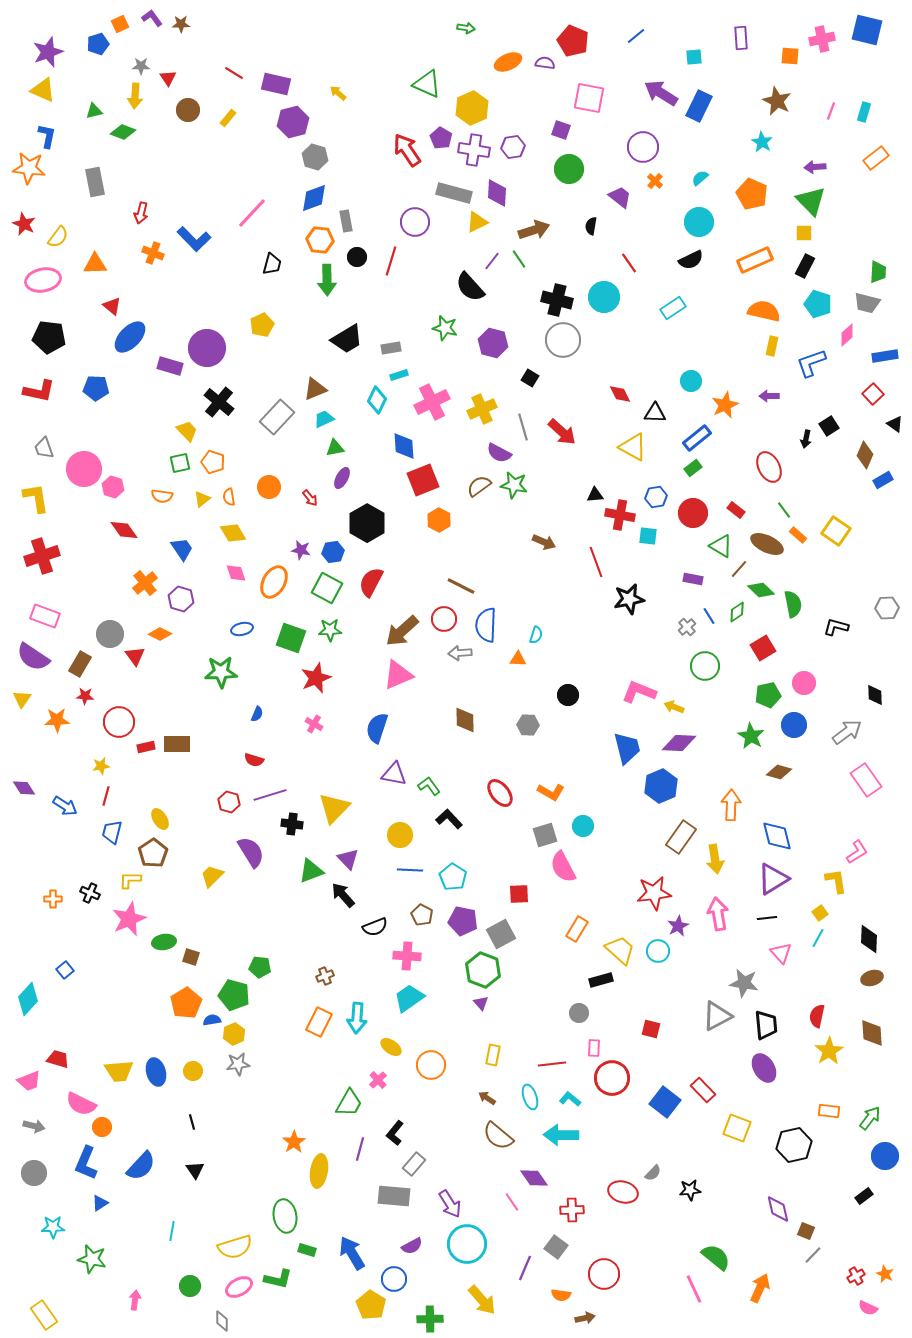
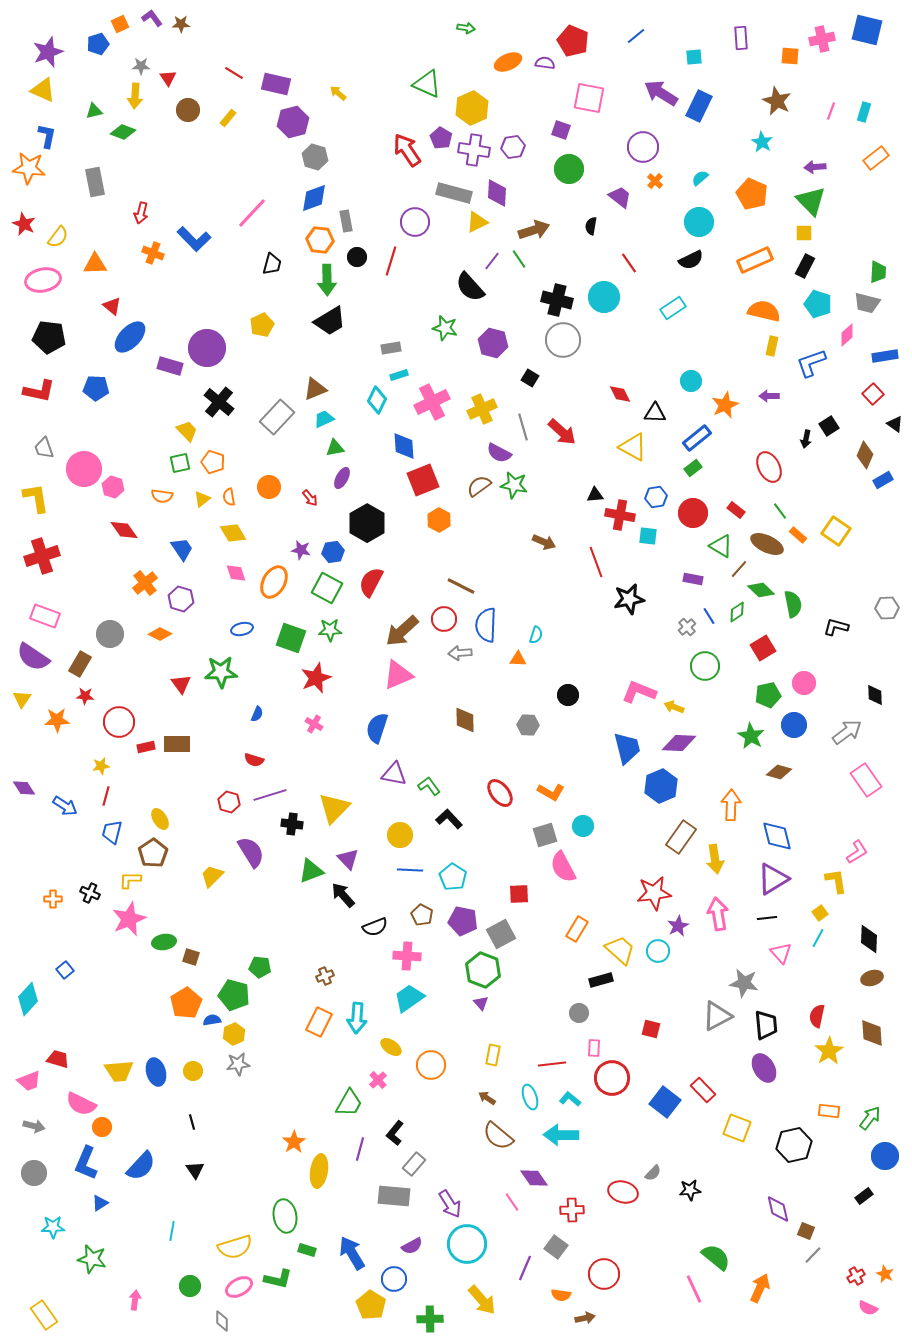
black trapezoid at (347, 339): moved 17 px left, 18 px up
green line at (784, 510): moved 4 px left, 1 px down
red triangle at (135, 656): moved 46 px right, 28 px down
